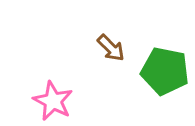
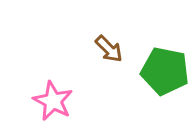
brown arrow: moved 2 px left, 1 px down
